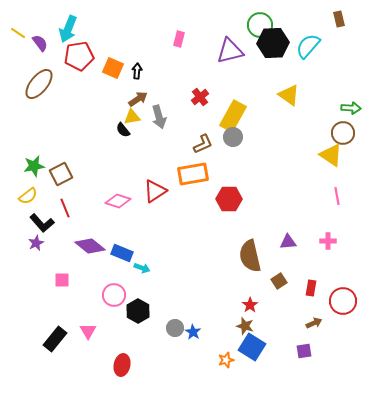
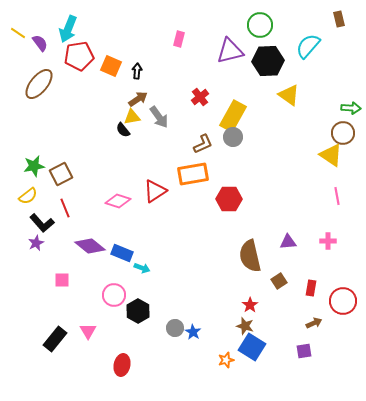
black hexagon at (273, 43): moved 5 px left, 18 px down
orange square at (113, 68): moved 2 px left, 2 px up
gray arrow at (159, 117): rotated 20 degrees counterclockwise
